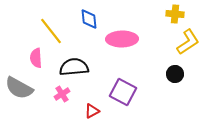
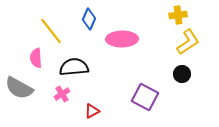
yellow cross: moved 3 px right, 1 px down; rotated 12 degrees counterclockwise
blue diamond: rotated 30 degrees clockwise
black circle: moved 7 px right
purple square: moved 22 px right, 5 px down
